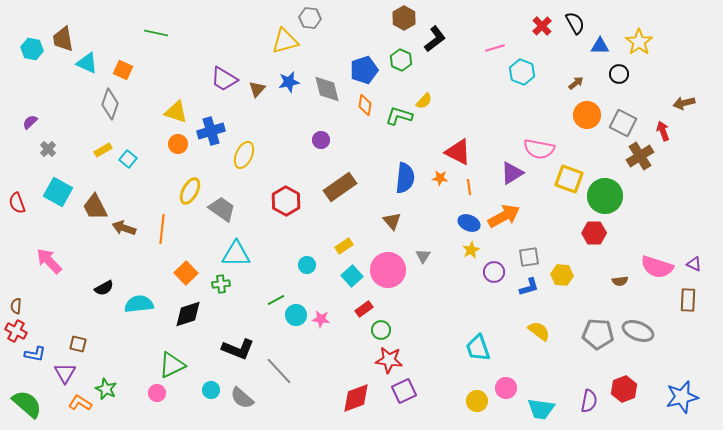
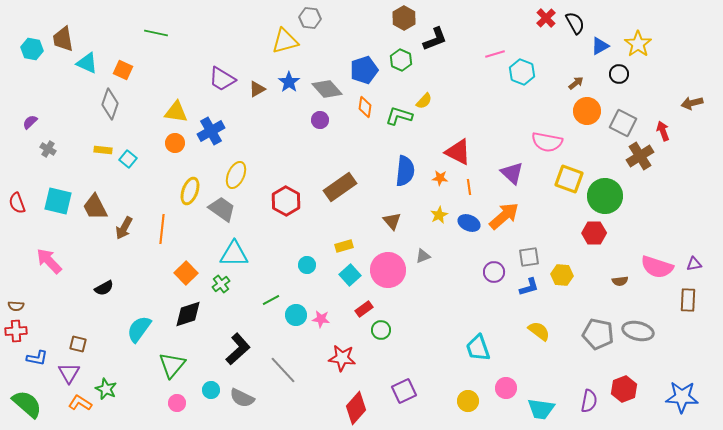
red cross at (542, 26): moved 4 px right, 8 px up
black L-shape at (435, 39): rotated 16 degrees clockwise
yellow star at (639, 42): moved 1 px left, 2 px down
blue triangle at (600, 46): rotated 30 degrees counterclockwise
pink line at (495, 48): moved 6 px down
purple trapezoid at (224, 79): moved 2 px left
blue star at (289, 82): rotated 25 degrees counterclockwise
brown triangle at (257, 89): rotated 18 degrees clockwise
gray diamond at (327, 89): rotated 28 degrees counterclockwise
brown arrow at (684, 103): moved 8 px right
orange diamond at (365, 105): moved 2 px down
yellow triangle at (176, 112): rotated 10 degrees counterclockwise
orange circle at (587, 115): moved 4 px up
blue cross at (211, 131): rotated 12 degrees counterclockwise
purple circle at (321, 140): moved 1 px left, 20 px up
orange circle at (178, 144): moved 3 px left, 1 px up
gray cross at (48, 149): rotated 14 degrees counterclockwise
pink semicircle at (539, 149): moved 8 px right, 7 px up
yellow rectangle at (103, 150): rotated 36 degrees clockwise
yellow ellipse at (244, 155): moved 8 px left, 20 px down
purple triangle at (512, 173): rotated 45 degrees counterclockwise
blue semicircle at (405, 178): moved 7 px up
yellow ellipse at (190, 191): rotated 8 degrees counterclockwise
cyan square at (58, 192): moved 9 px down; rotated 16 degrees counterclockwise
orange arrow at (504, 216): rotated 12 degrees counterclockwise
brown arrow at (124, 228): rotated 80 degrees counterclockwise
yellow rectangle at (344, 246): rotated 18 degrees clockwise
yellow star at (471, 250): moved 32 px left, 35 px up
cyan triangle at (236, 254): moved 2 px left
gray triangle at (423, 256): rotated 35 degrees clockwise
purple triangle at (694, 264): rotated 35 degrees counterclockwise
cyan square at (352, 276): moved 2 px left, 1 px up
green cross at (221, 284): rotated 30 degrees counterclockwise
green line at (276, 300): moved 5 px left
cyan semicircle at (139, 304): moved 25 px down; rotated 48 degrees counterclockwise
brown semicircle at (16, 306): rotated 91 degrees counterclockwise
red cross at (16, 331): rotated 30 degrees counterclockwise
gray ellipse at (638, 331): rotated 8 degrees counterclockwise
gray pentagon at (598, 334): rotated 8 degrees clockwise
black L-shape at (238, 349): rotated 64 degrees counterclockwise
blue L-shape at (35, 354): moved 2 px right, 4 px down
red star at (389, 360): moved 47 px left, 2 px up
green triangle at (172, 365): rotated 24 degrees counterclockwise
gray line at (279, 371): moved 4 px right, 1 px up
purple triangle at (65, 373): moved 4 px right
pink circle at (157, 393): moved 20 px right, 10 px down
blue star at (682, 397): rotated 16 degrees clockwise
gray semicircle at (242, 398): rotated 15 degrees counterclockwise
red diamond at (356, 398): moved 10 px down; rotated 28 degrees counterclockwise
yellow circle at (477, 401): moved 9 px left
